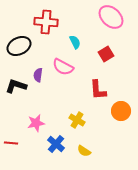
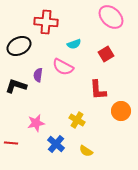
cyan semicircle: moved 1 px left, 2 px down; rotated 96 degrees clockwise
yellow semicircle: moved 2 px right
